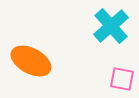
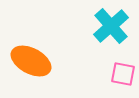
pink square: moved 1 px right, 5 px up
